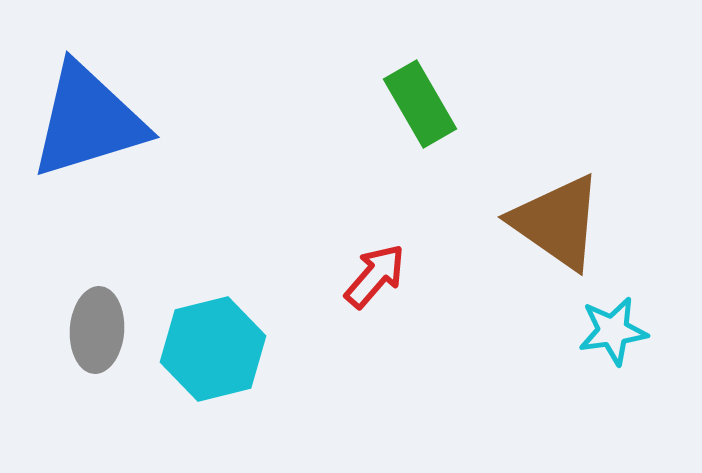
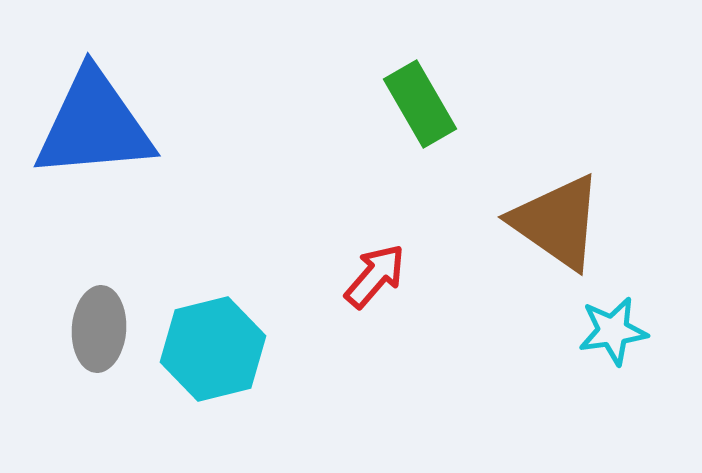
blue triangle: moved 6 px right, 4 px down; rotated 12 degrees clockwise
gray ellipse: moved 2 px right, 1 px up
